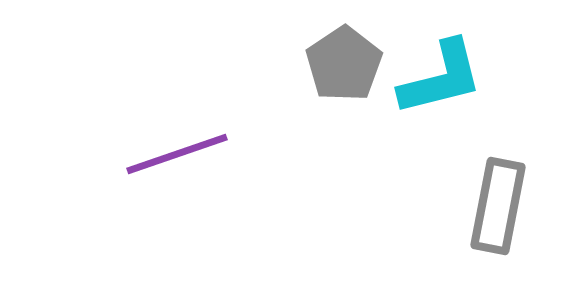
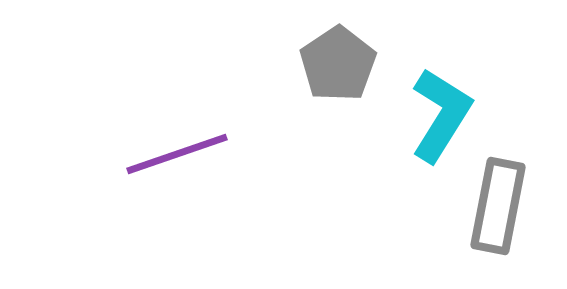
gray pentagon: moved 6 px left
cyan L-shape: moved 37 px down; rotated 44 degrees counterclockwise
